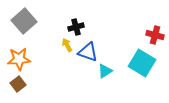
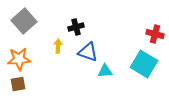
red cross: moved 1 px up
yellow arrow: moved 9 px left, 1 px down; rotated 32 degrees clockwise
cyan square: moved 2 px right, 1 px down
cyan triangle: rotated 28 degrees clockwise
brown square: rotated 28 degrees clockwise
